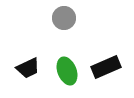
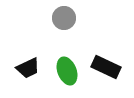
black rectangle: rotated 48 degrees clockwise
